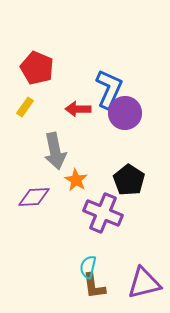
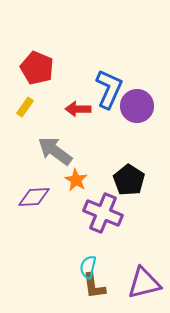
purple circle: moved 12 px right, 7 px up
gray arrow: rotated 138 degrees clockwise
